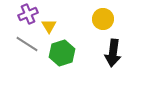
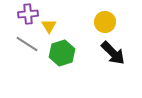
purple cross: rotated 18 degrees clockwise
yellow circle: moved 2 px right, 3 px down
black arrow: rotated 52 degrees counterclockwise
